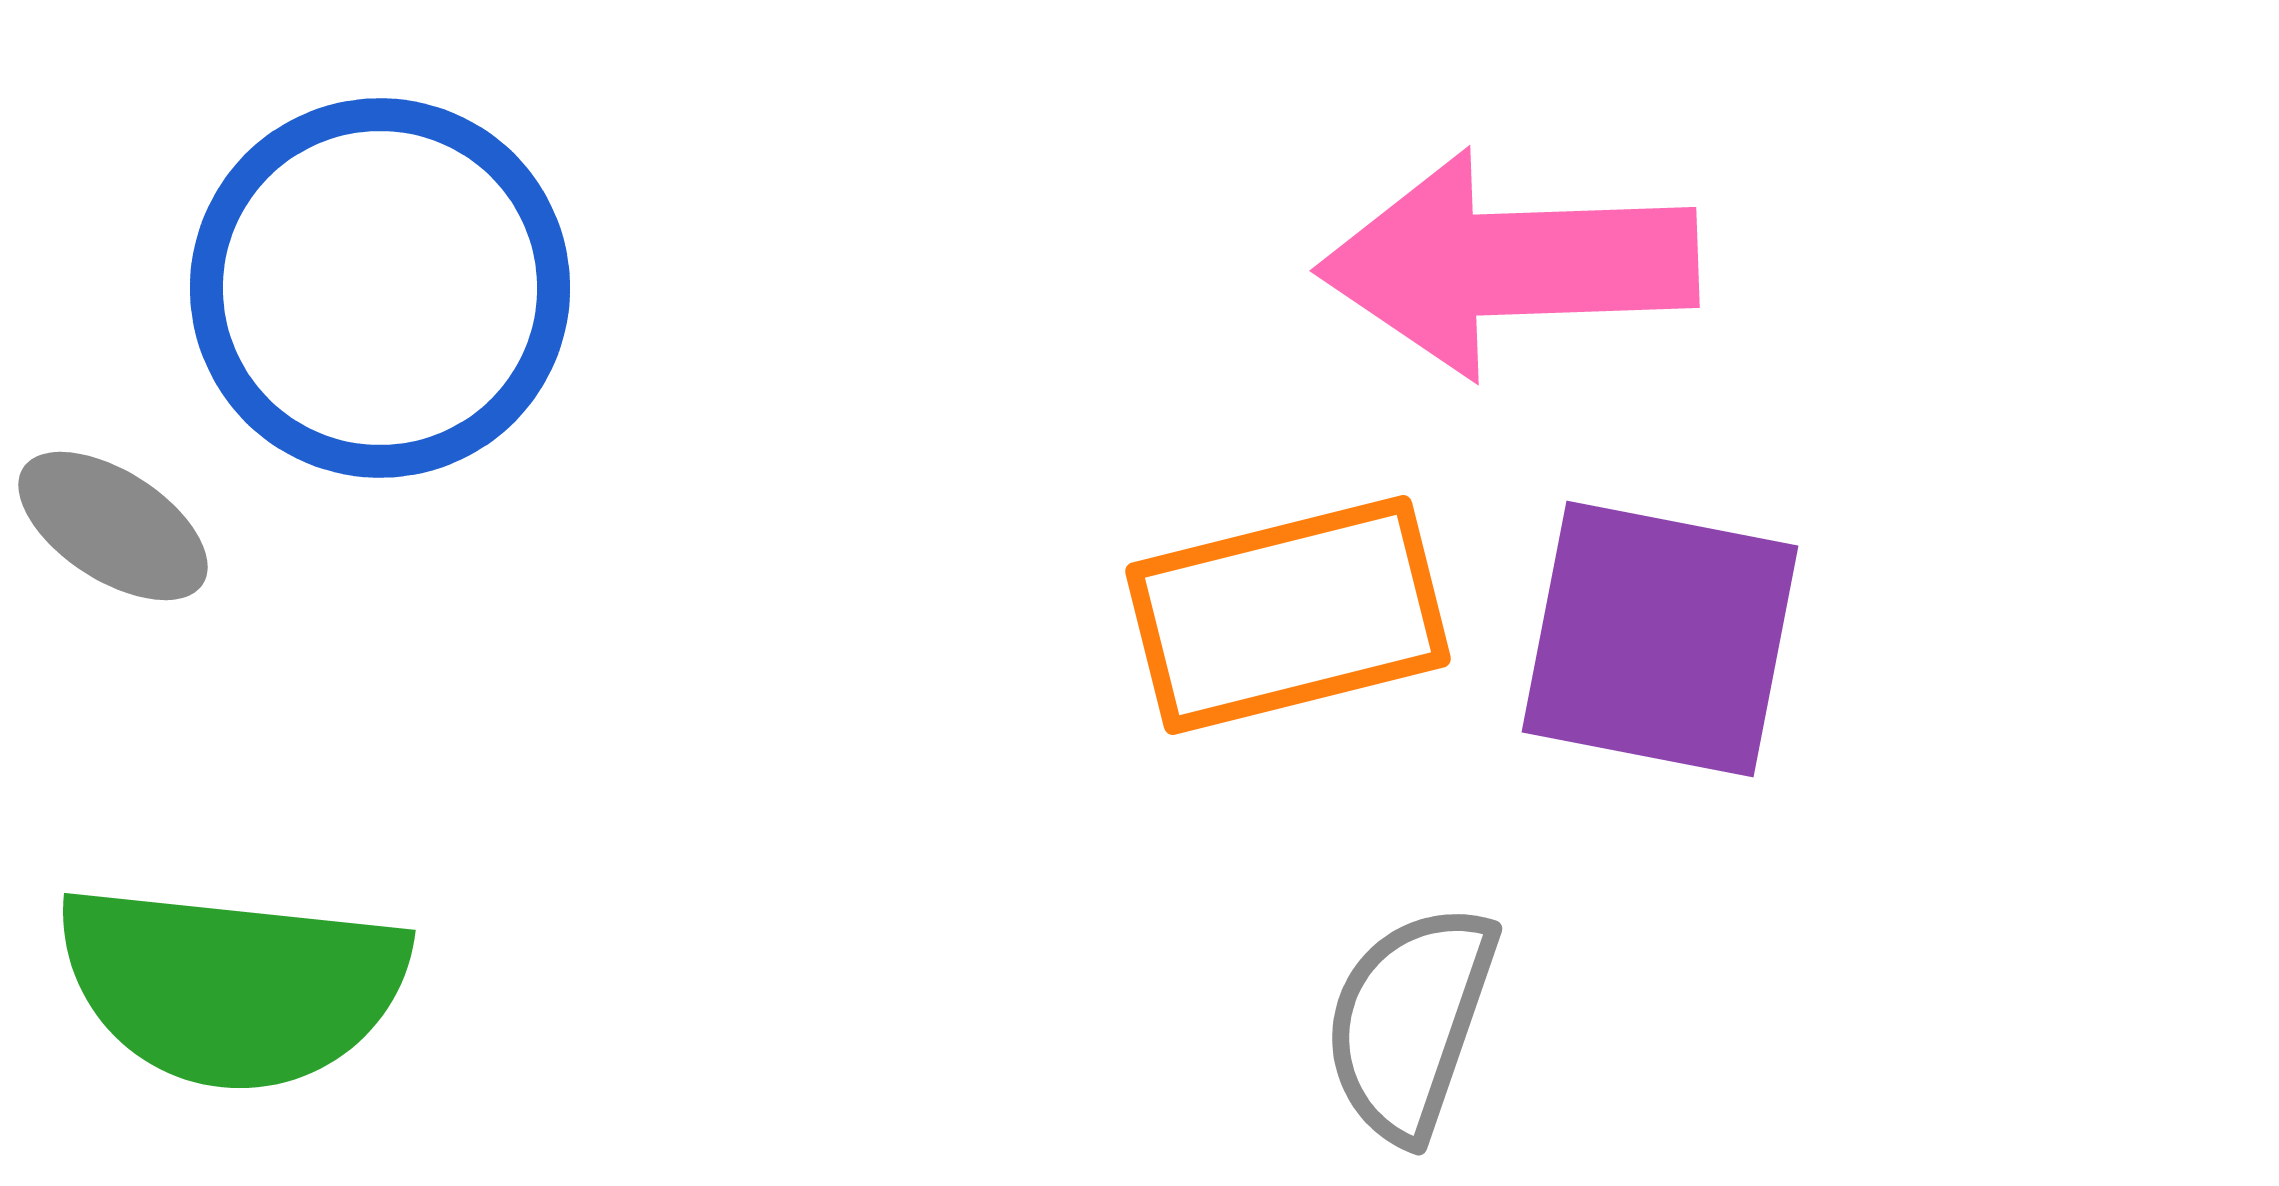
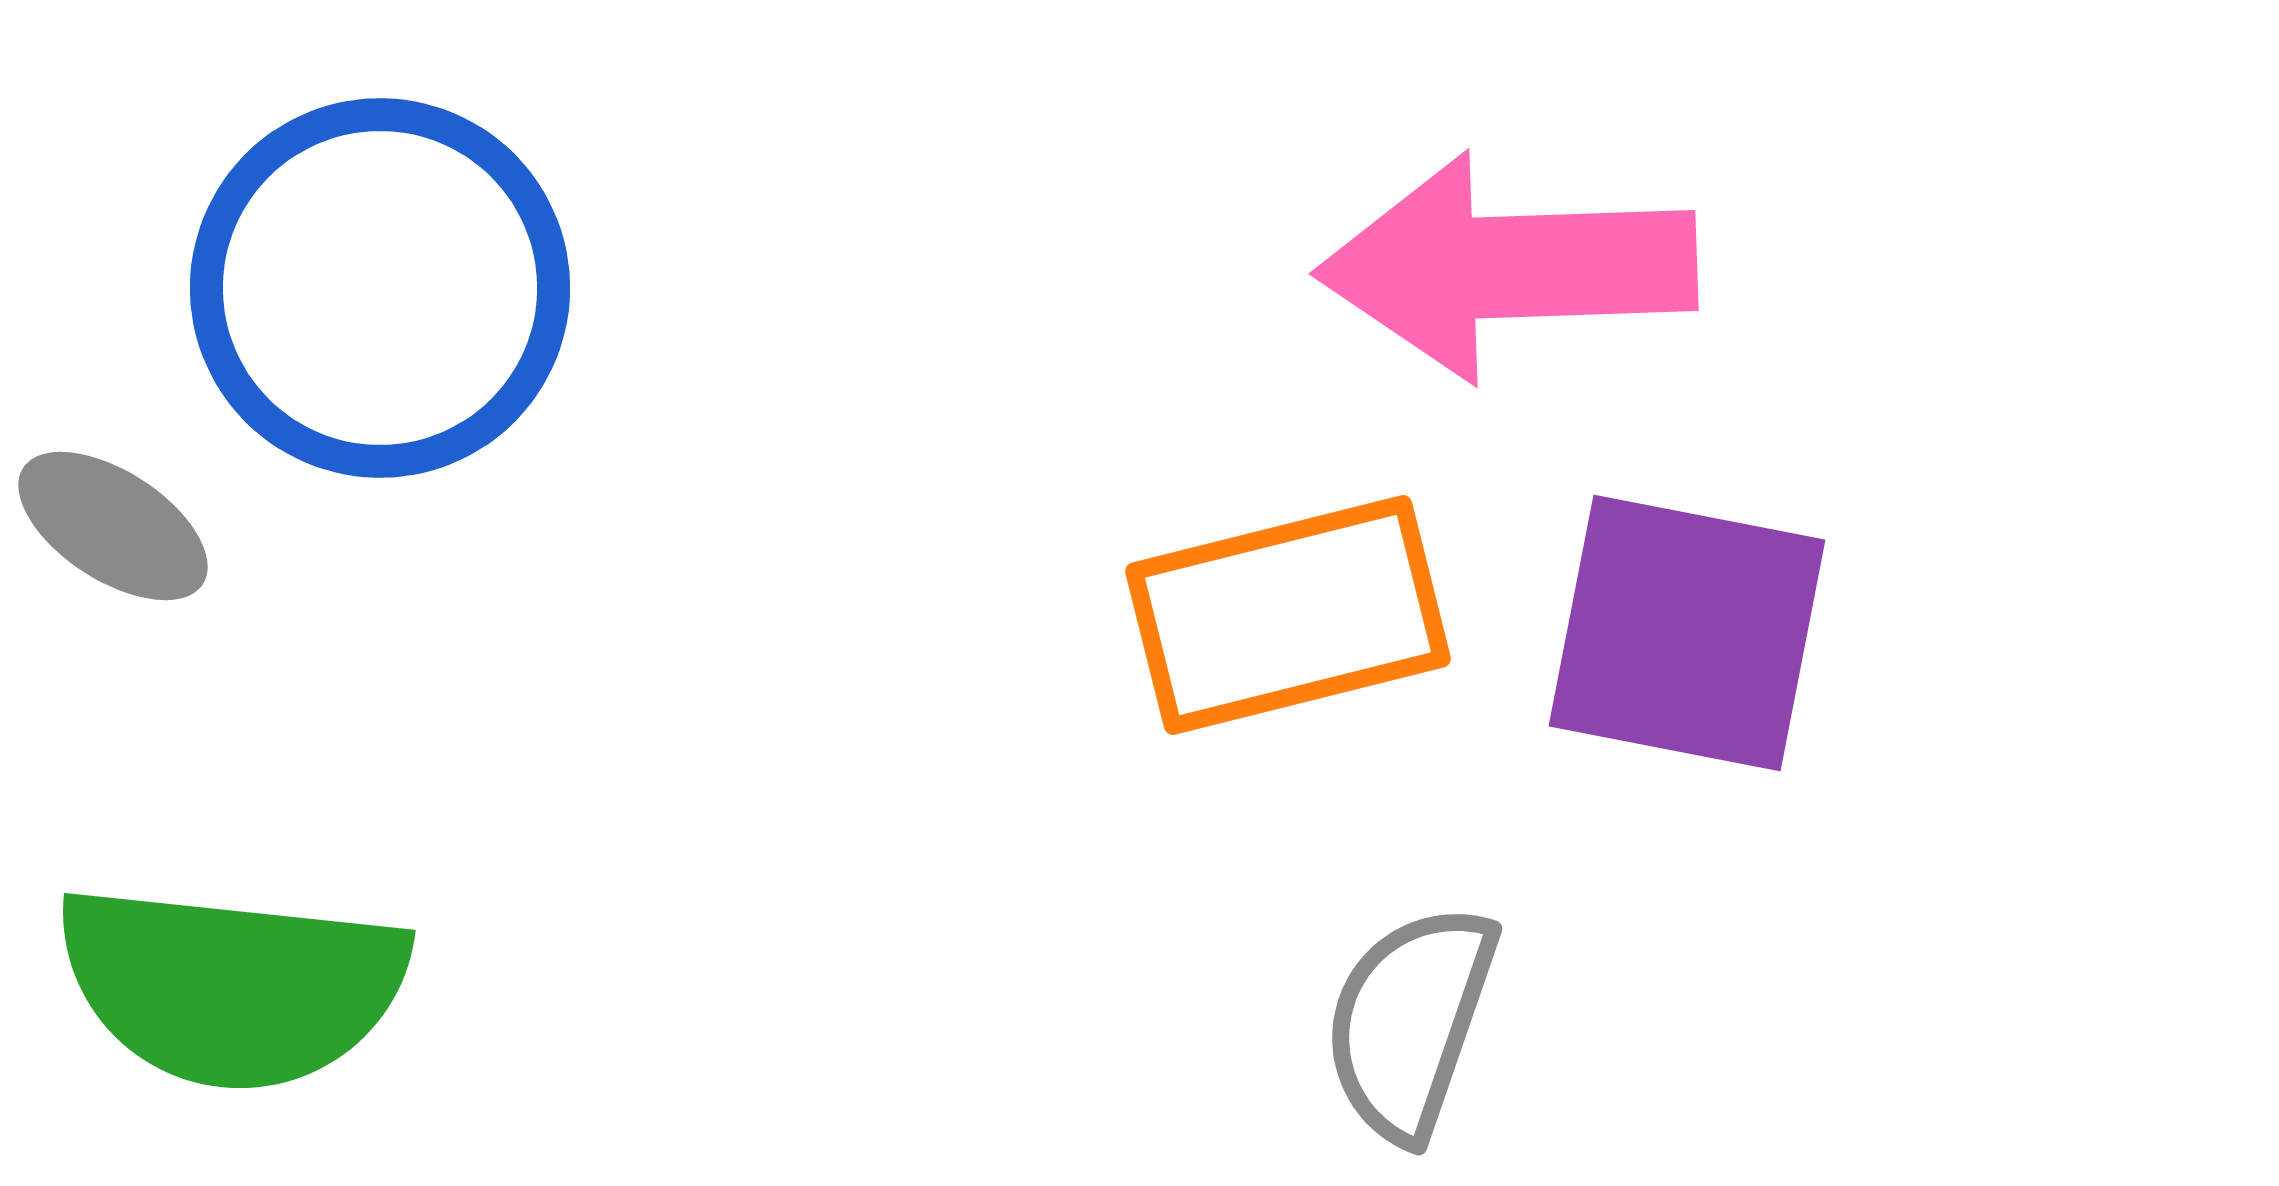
pink arrow: moved 1 px left, 3 px down
purple square: moved 27 px right, 6 px up
